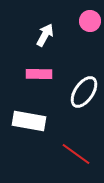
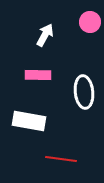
pink circle: moved 1 px down
pink rectangle: moved 1 px left, 1 px down
white ellipse: rotated 40 degrees counterclockwise
red line: moved 15 px left, 5 px down; rotated 28 degrees counterclockwise
